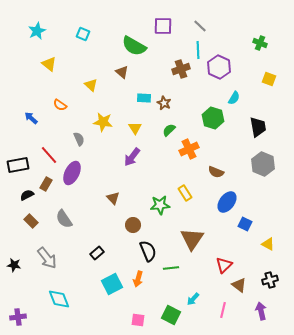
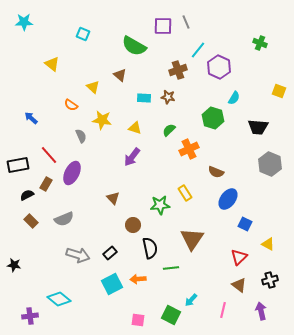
gray line at (200, 26): moved 14 px left, 4 px up; rotated 24 degrees clockwise
cyan star at (37, 31): moved 13 px left, 9 px up; rotated 24 degrees clockwise
cyan line at (198, 50): rotated 42 degrees clockwise
yellow triangle at (49, 64): moved 3 px right
brown cross at (181, 69): moved 3 px left, 1 px down
brown triangle at (122, 72): moved 2 px left, 3 px down
yellow square at (269, 79): moved 10 px right, 12 px down
yellow triangle at (91, 85): moved 2 px right, 2 px down
brown star at (164, 103): moved 4 px right, 6 px up; rotated 16 degrees counterclockwise
orange semicircle at (60, 105): moved 11 px right
yellow star at (103, 122): moved 1 px left, 2 px up
black trapezoid at (258, 127): rotated 105 degrees clockwise
yellow triangle at (135, 128): rotated 40 degrees counterclockwise
gray semicircle at (79, 139): moved 2 px right, 3 px up
gray hexagon at (263, 164): moved 7 px right
blue ellipse at (227, 202): moved 1 px right, 3 px up
gray semicircle at (64, 219): rotated 78 degrees counterclockwise
black semicircle at (148, 251): moved 2 px right, 3 px up; rotated 10 degrees clockwise
black rectangle at (97, 253): moved 13 px right
gray arrow at (47, 258): moved 31 px right, 3 px up; rotated 35 degrees counterclockwise
red triangle at (224, 265): moved 15 px right, 8 px up
orange arrow at (138, 279): rotated 70 degrees clockwise
cyan diamond at (59, 299): rotated 30 degrees counterclockwise
cyan arrow at (193, 299): moved 2 px left, 1 px down
purple cross at (18, 317): moved 12 px right, 1 px up
